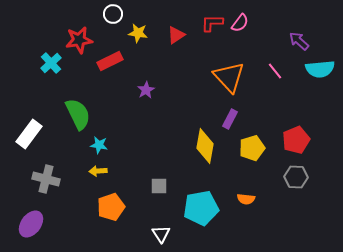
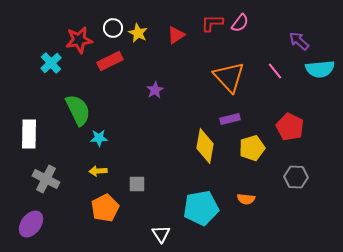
white circle: moved 14 px down
yellow star: rotated 18 degrees clockwise
purple star: moved 9 px right
green semicircle: moved 4 px up
purple rectangle: rotated 48 degrees clockwise
white rectangle: rotated 36 degrees counterclockwise
red pentagon: moved 6 px left, 13 px up; rotated 24 degrees counterclockwise
cyan star: moved 7 px up; rotated 12 degrees counterclockwise
gray cross: rotated 12 degrees clockwise
gray square: moved 22 px left, 2 px up
orange pentagon: moved 6 px left, 1 px down; rotated 8 degrees counterclockwise
